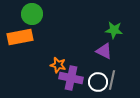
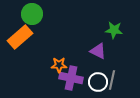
orange rectangle: rotated 30 degrees counterclockwise
purple triangle: moved 6 px left
orange star: moved 1 px right; rotated 14 degrees counterclockwise
